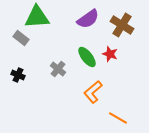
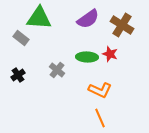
green triangle: moved 2 px right, 1 px down; rotated 8 degrees clockwise
green ellipse: rotated 50 degrees counterclockwise
gray cross: moved 1 px left, 1 px down
black cross: rotated 32 degrees clockwise
orange L-shape: moved 7 px right, 2 px up; rotated 115 degrees counterclockwise
orange line: moved 18 px left; rotated 36 degrees clockwise
